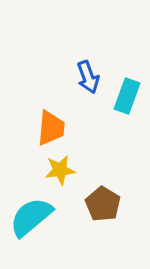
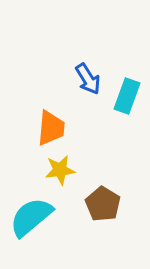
blue arrow: moved 2 px down; rotated 12 degrees counterclockwise
